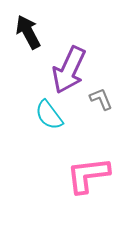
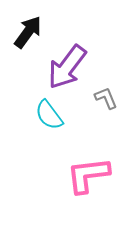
black arrow: rotated 64 degrees clockwise
purple arrow: moved 2 px left, 3 px up; rotated 12 degrees clockwise
gray L-shape: moved 5 px right, 1 px up
